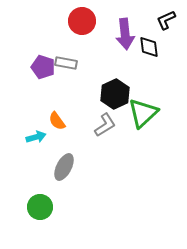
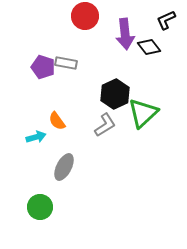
red circle: moved 3 px right, 5 px up
black diamond: rotated 30 degrees counterclockwise
